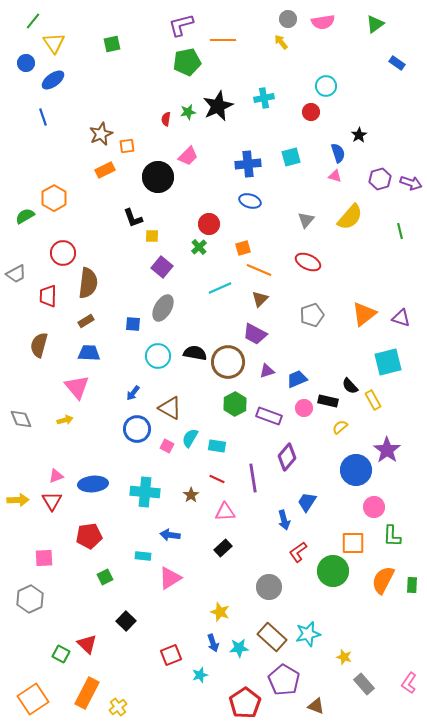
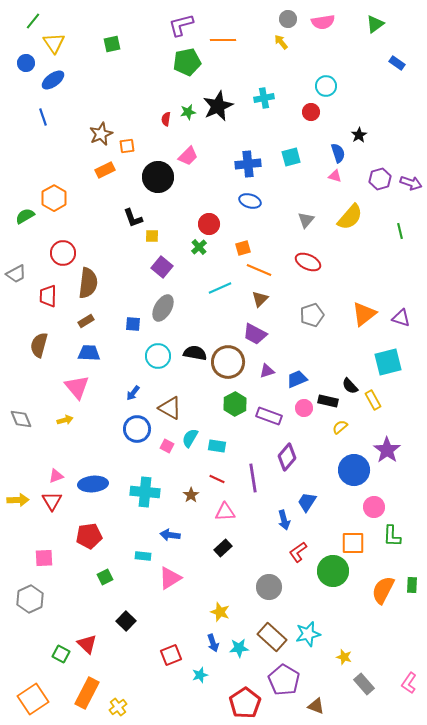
blue circle at (356, 470): moved 2 px left
orange semicircle at (383, 580): moved 10 px down
